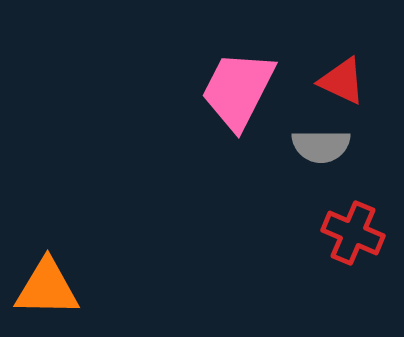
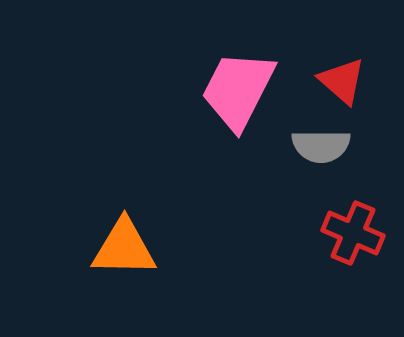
red triangle: rotated 16 degrees clockwise
orange triangle: moved 77 px right, 40 px up
